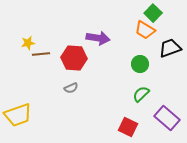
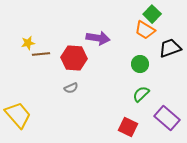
green square: moved 1 px left, 1 px down
yellow trapezoid: rotated 112 degrees counterclockwise
